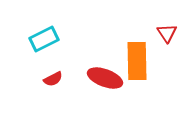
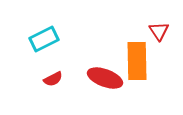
red triangle: moved 8 px left, 2 px up
